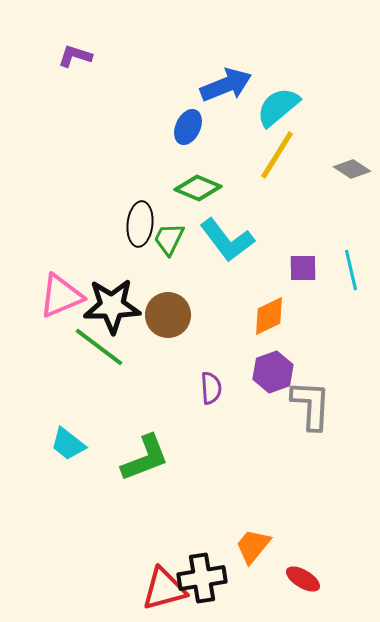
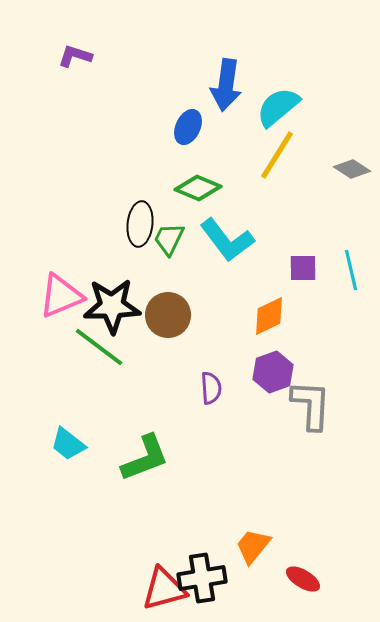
blue arrow: rotated 120 degrees clockwise
